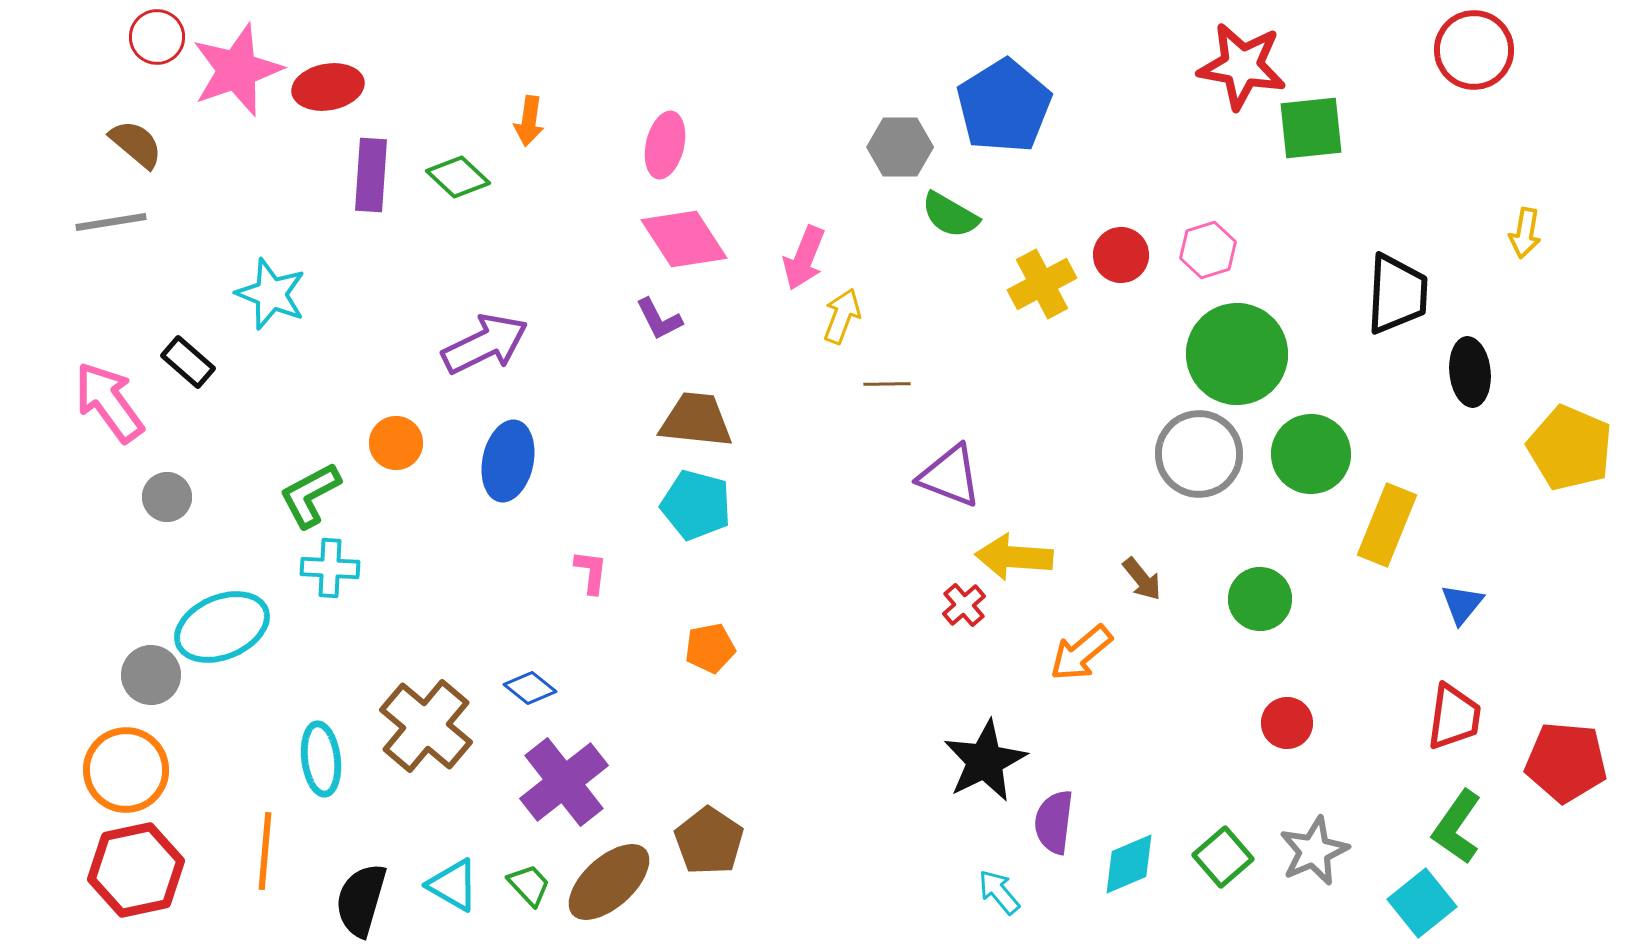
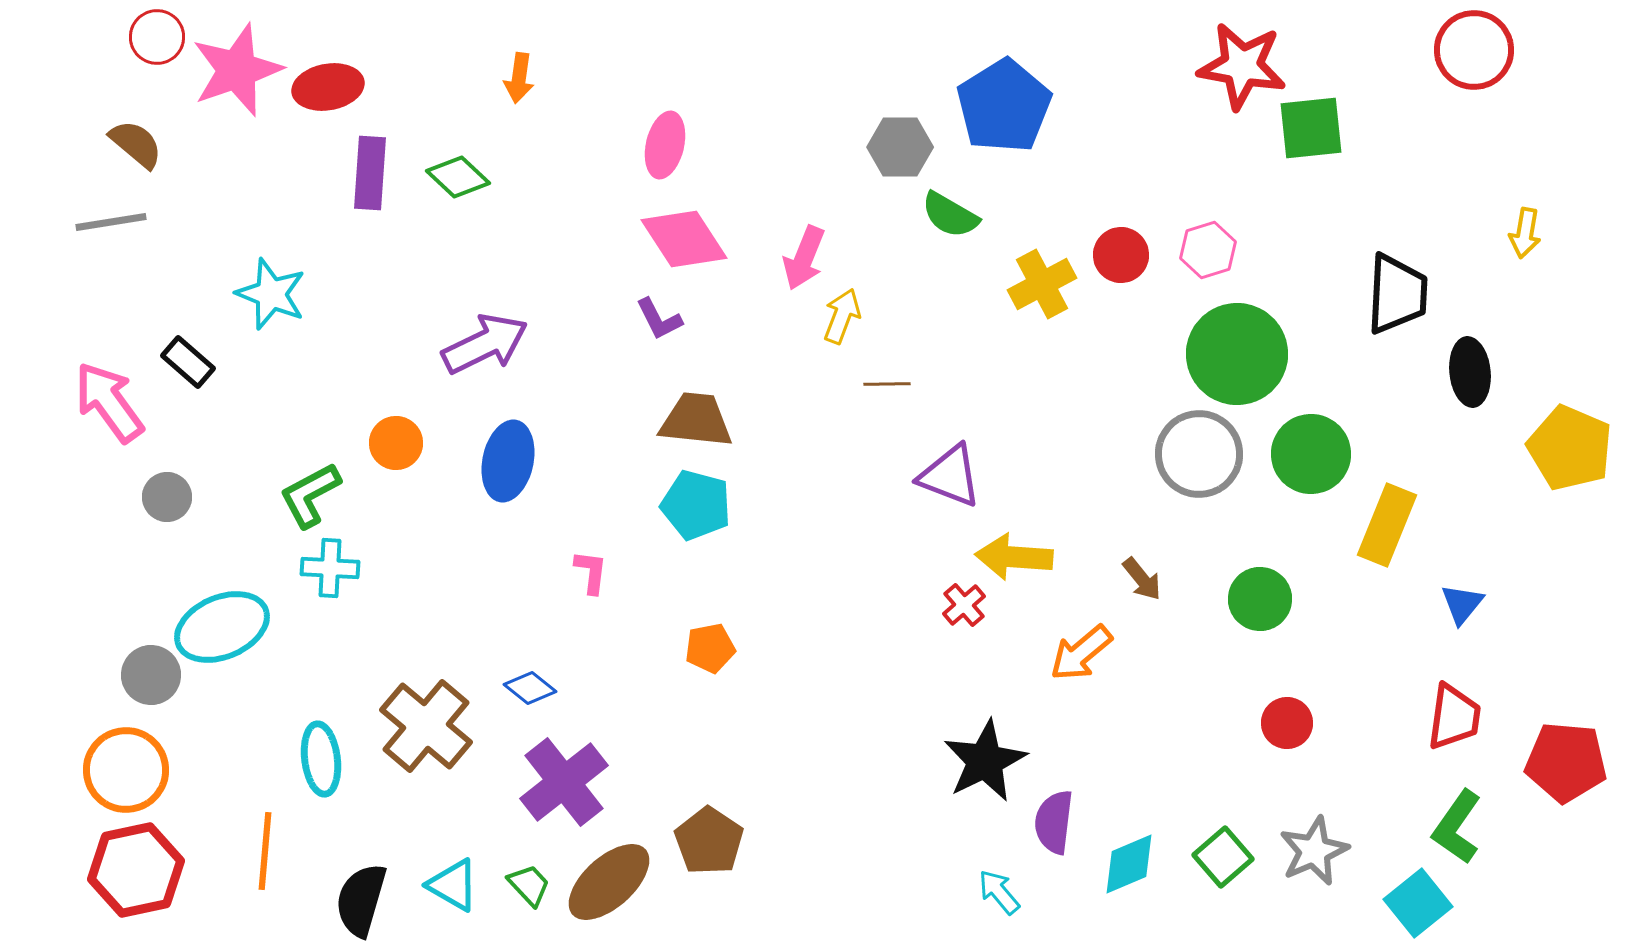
orange arrow at (529, 121): moved 10 px left, 43 px up
purple rectangle at (371, 175): moved 1 px left, 2 px up
cyan square at (1422, 903): moved 4 px left
